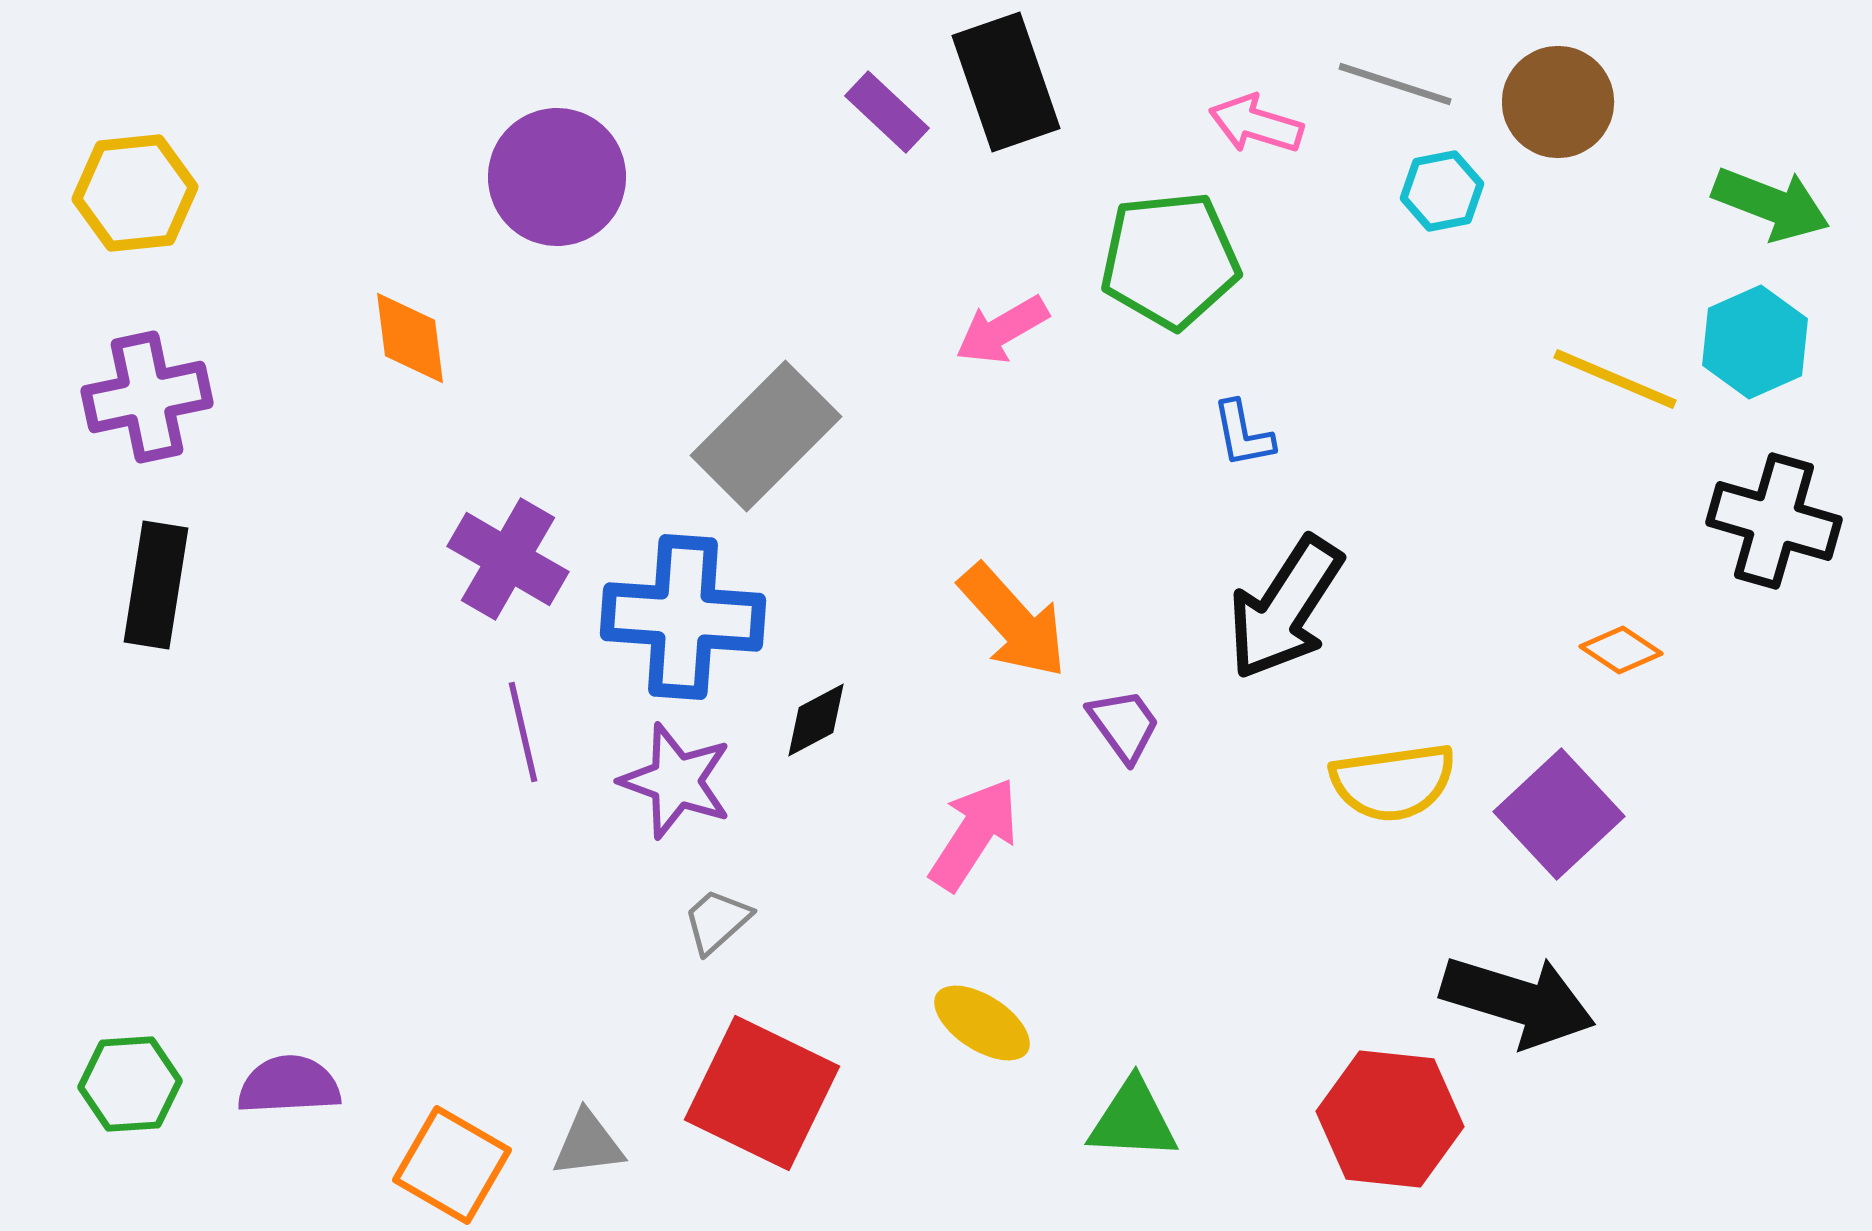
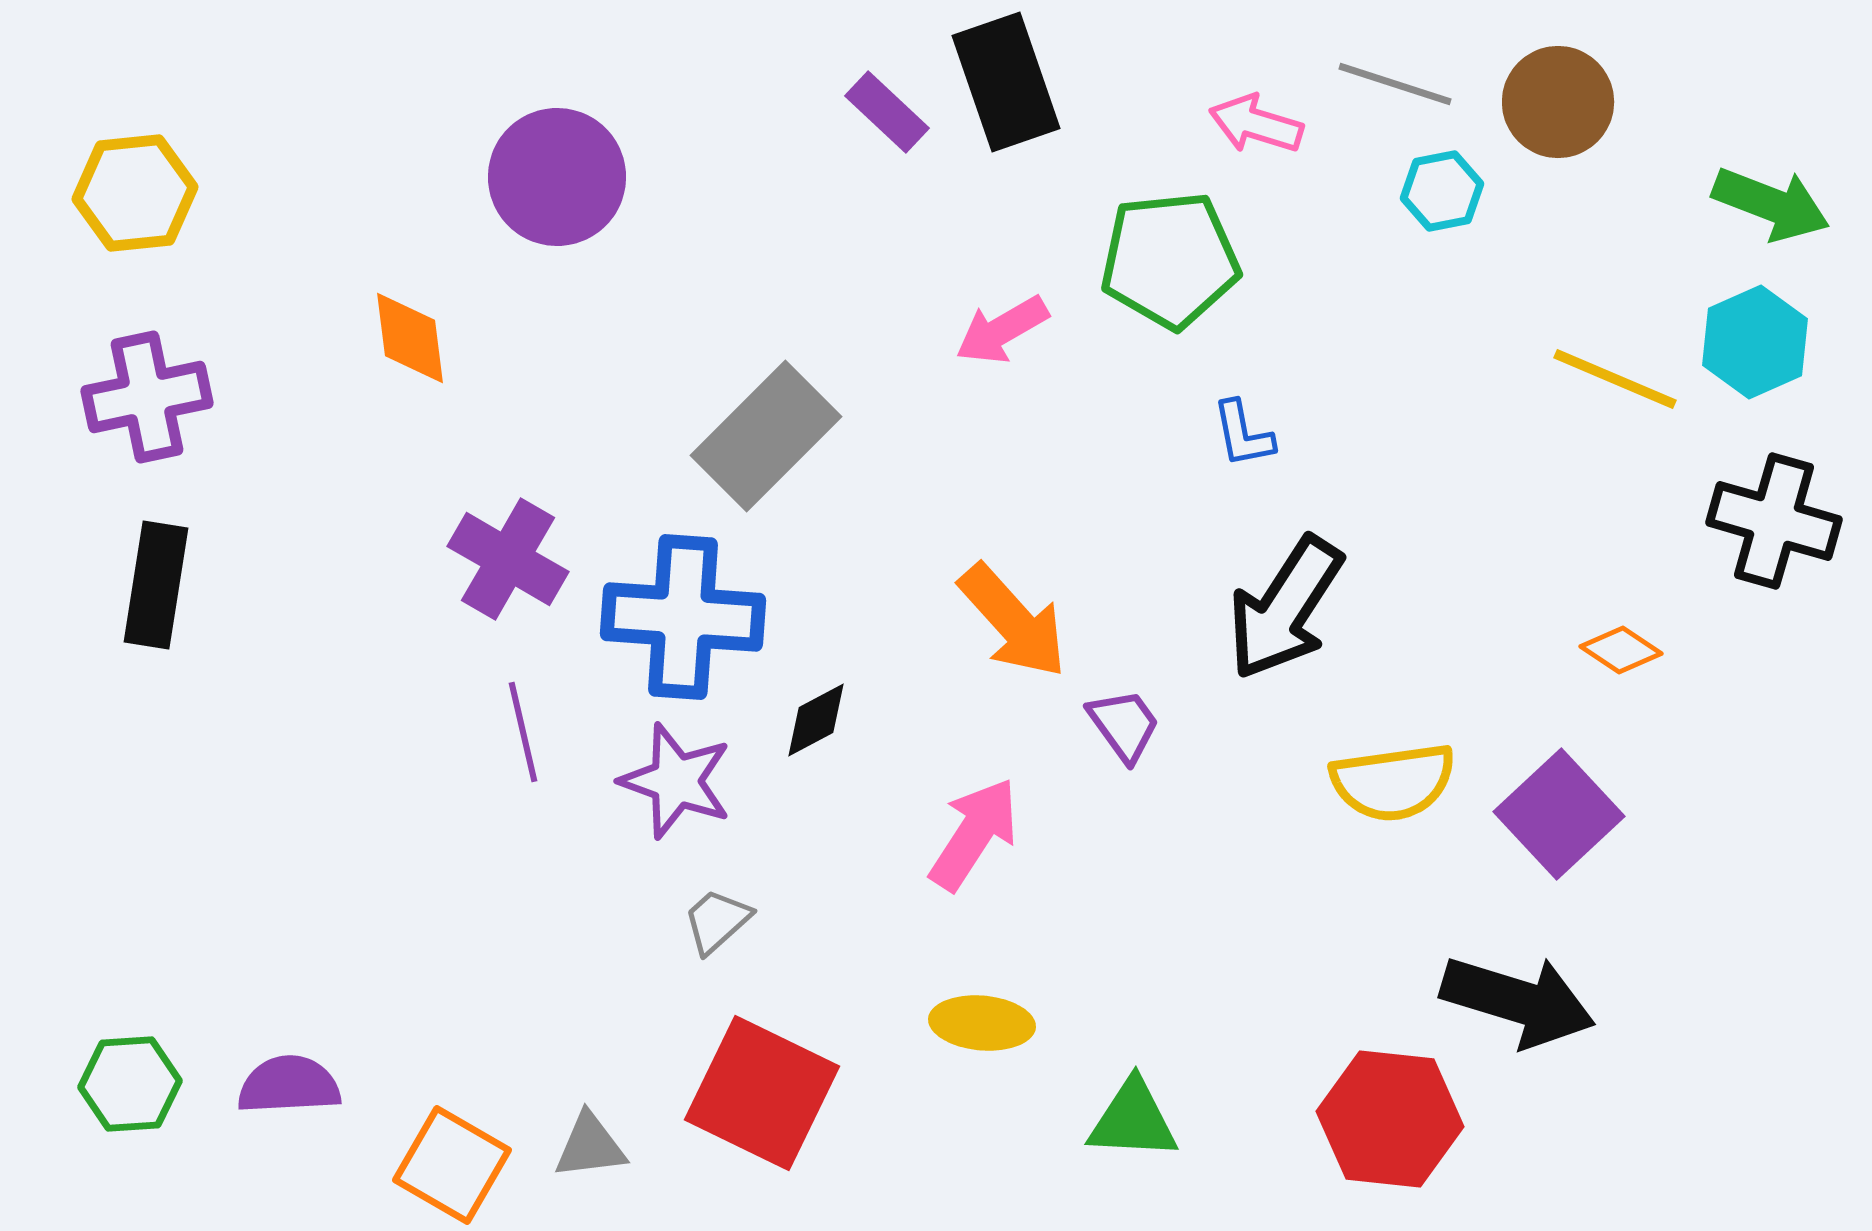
yellow ellipse at (982, 1023): rotated 28 degrees counterclockwise
gray triangle at (588, 1144): moved 2 px right, 2 px down
